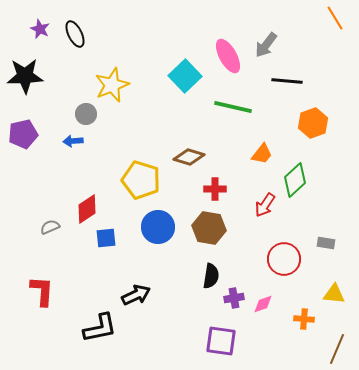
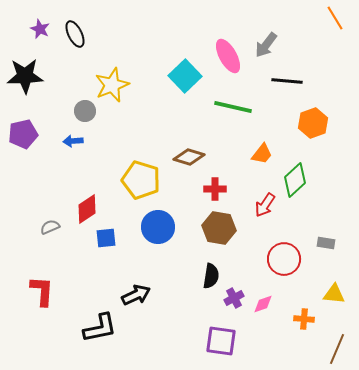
gray circle: moved 1 px left, 3 px up
brown hexagon: moved 10 px right
purple cross: rotated 18 degrees counterclockwise
